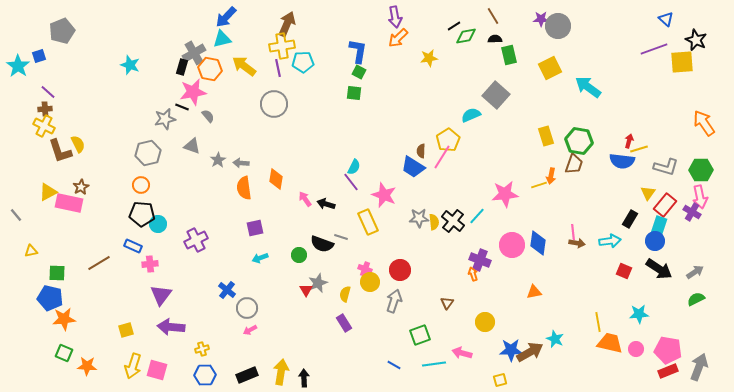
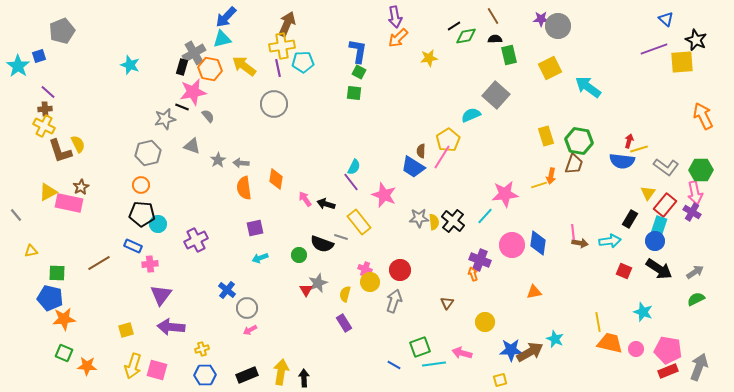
orange arrow at (704, 123): moved 1 px left, 7 px up; rotated 8 degrees clockwise
gray L-shape at (666, 167): rotated 20 degrees clockwise
pink arrow at (700, 197): moved 5 px left, 4 px up
cyan line at (477, 216): moved 8 px right
yellow rectangle at (368, 222): moved 9 px left; rotated 15 degrees counterclockwise
brown arrow at (577, 243): moved 3 px right
cyan star at (639, 314): moved 4 px right, 2 px up; rotated 24 degrees clockwise
green square at (420, 335): moved 12 px down
